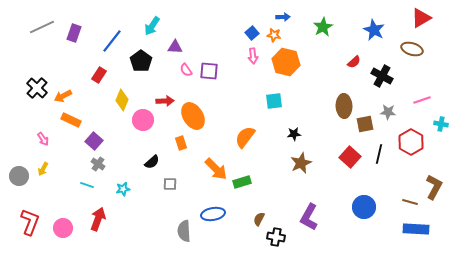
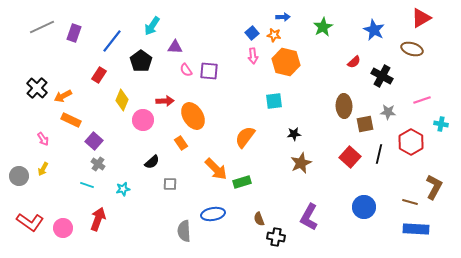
orange rectangle at (181, 143): rotated 16 degrees counterclockwise
brown semicircle at (259, 219): rotated 48 degrees counterclockwise
red L-shape at (30, 222): rotated 104 degrees clockwise
